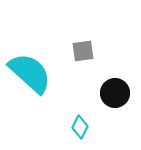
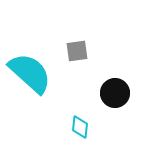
gray square: moved 6 px left
cyan diamond: rotated 20 degrees counterclockwise
